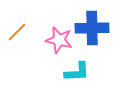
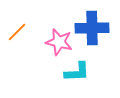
pink star: moved 2 px down
